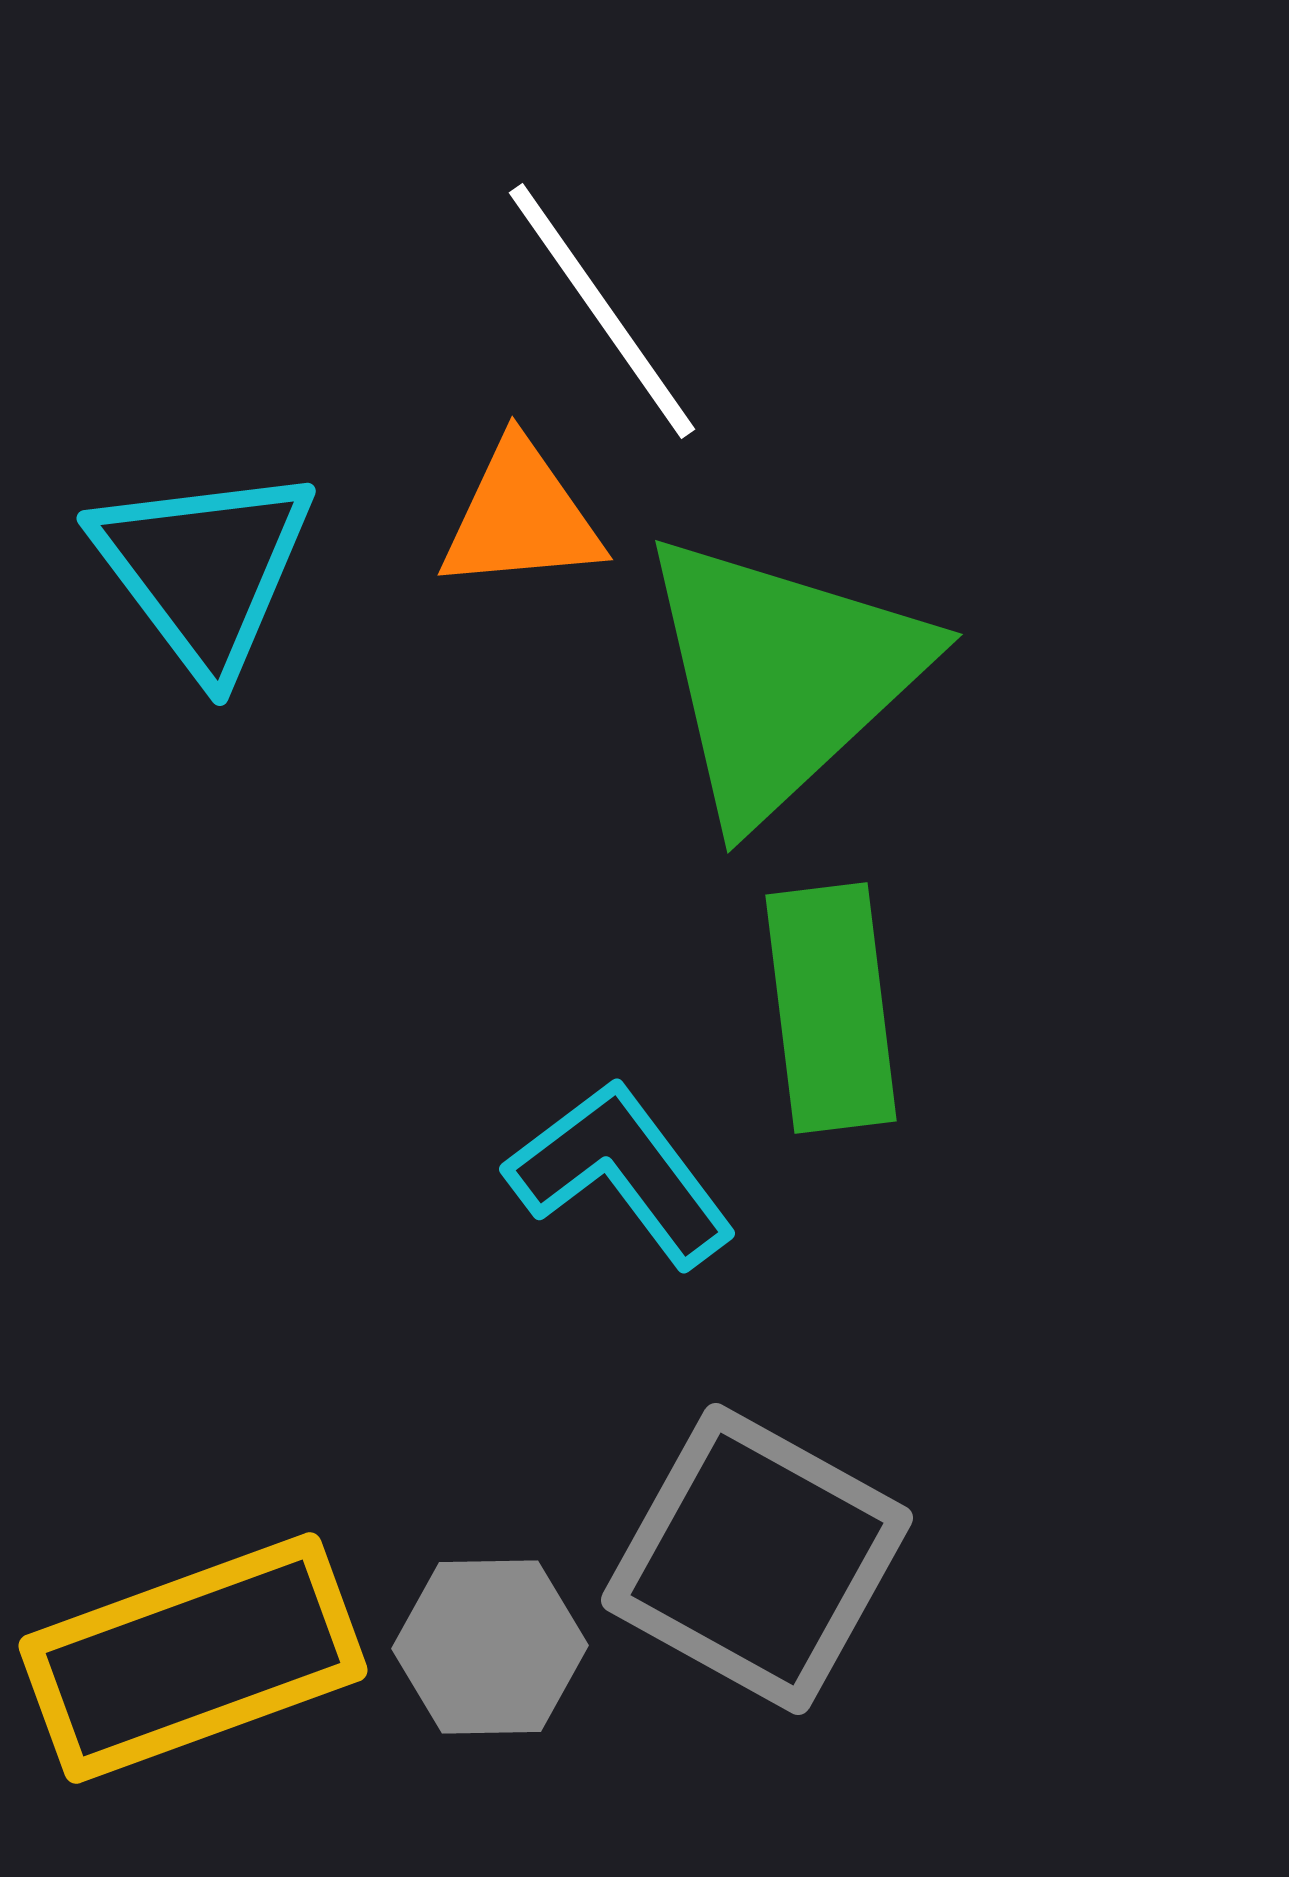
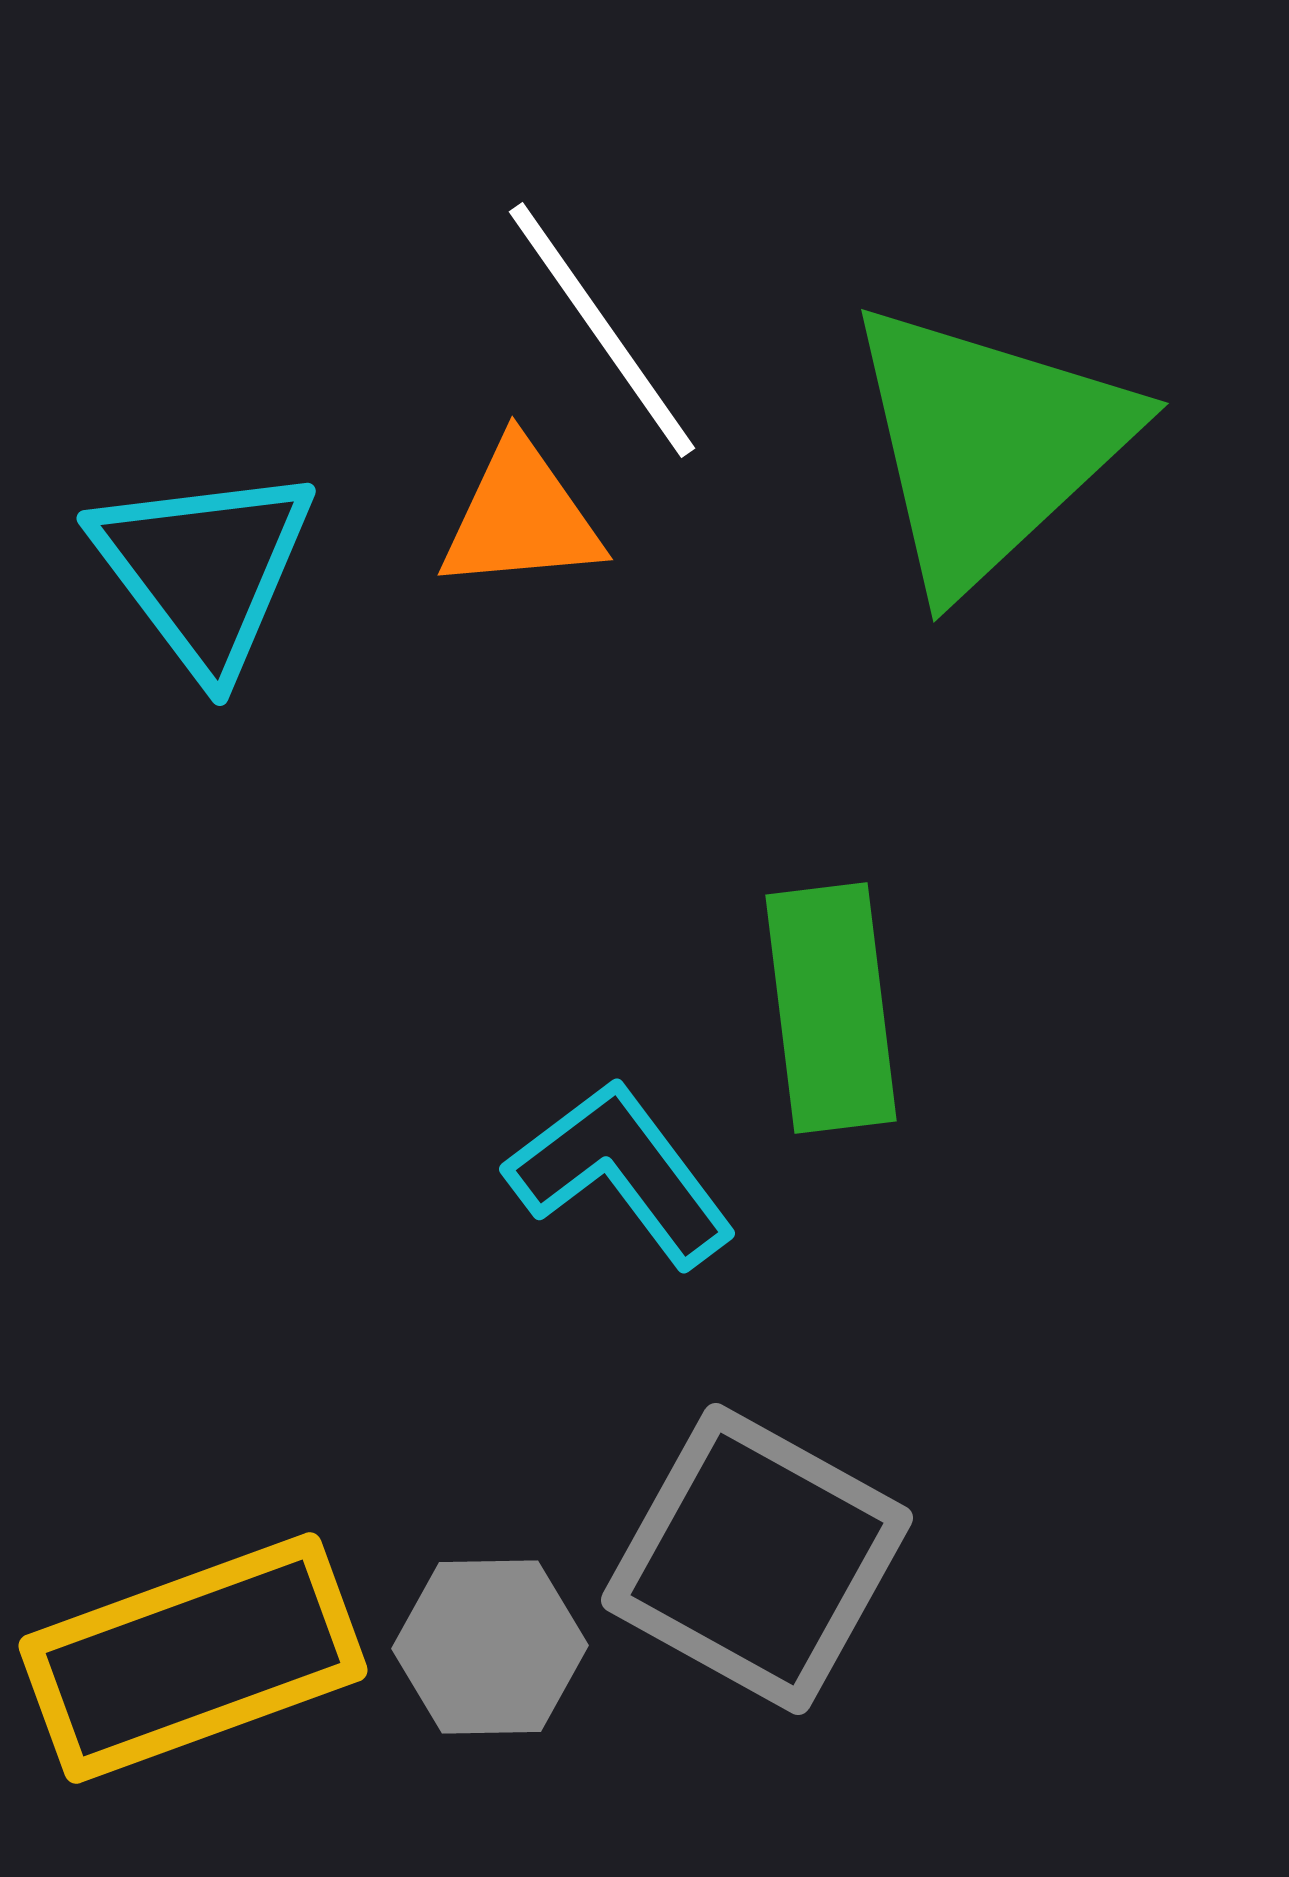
white line: moved 19 px down
green triangle: moved 206 px right, 231 px up
